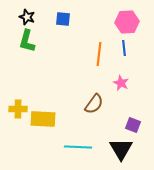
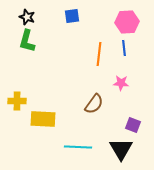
blue square: moved 9 px right, 3 px up; rotated 14 degrees counterclockwise
pink star: rotated 21 degrees counterclockwise
yellow cross: moved 1 px left, 8 px up
